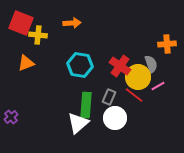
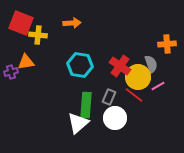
orange triangle: moved 1 px up; rotated 12 degrees clockwise
purple cross: moved 45 px up; rotated 24 degrees clockwise
